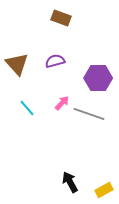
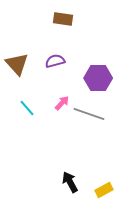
brown rectangle: moved 2 px right, 1 px down; rotated 12 degrees counterclockwise
